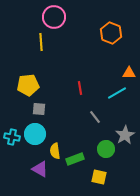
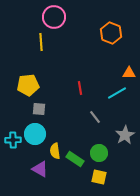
cyan cross: moved 1 px right, 3 px down; rotated 14 degrees counterclockwise
green circle: moved 7 px left, 4 px down
green rectangle: rotated 54 degrees clockwise
